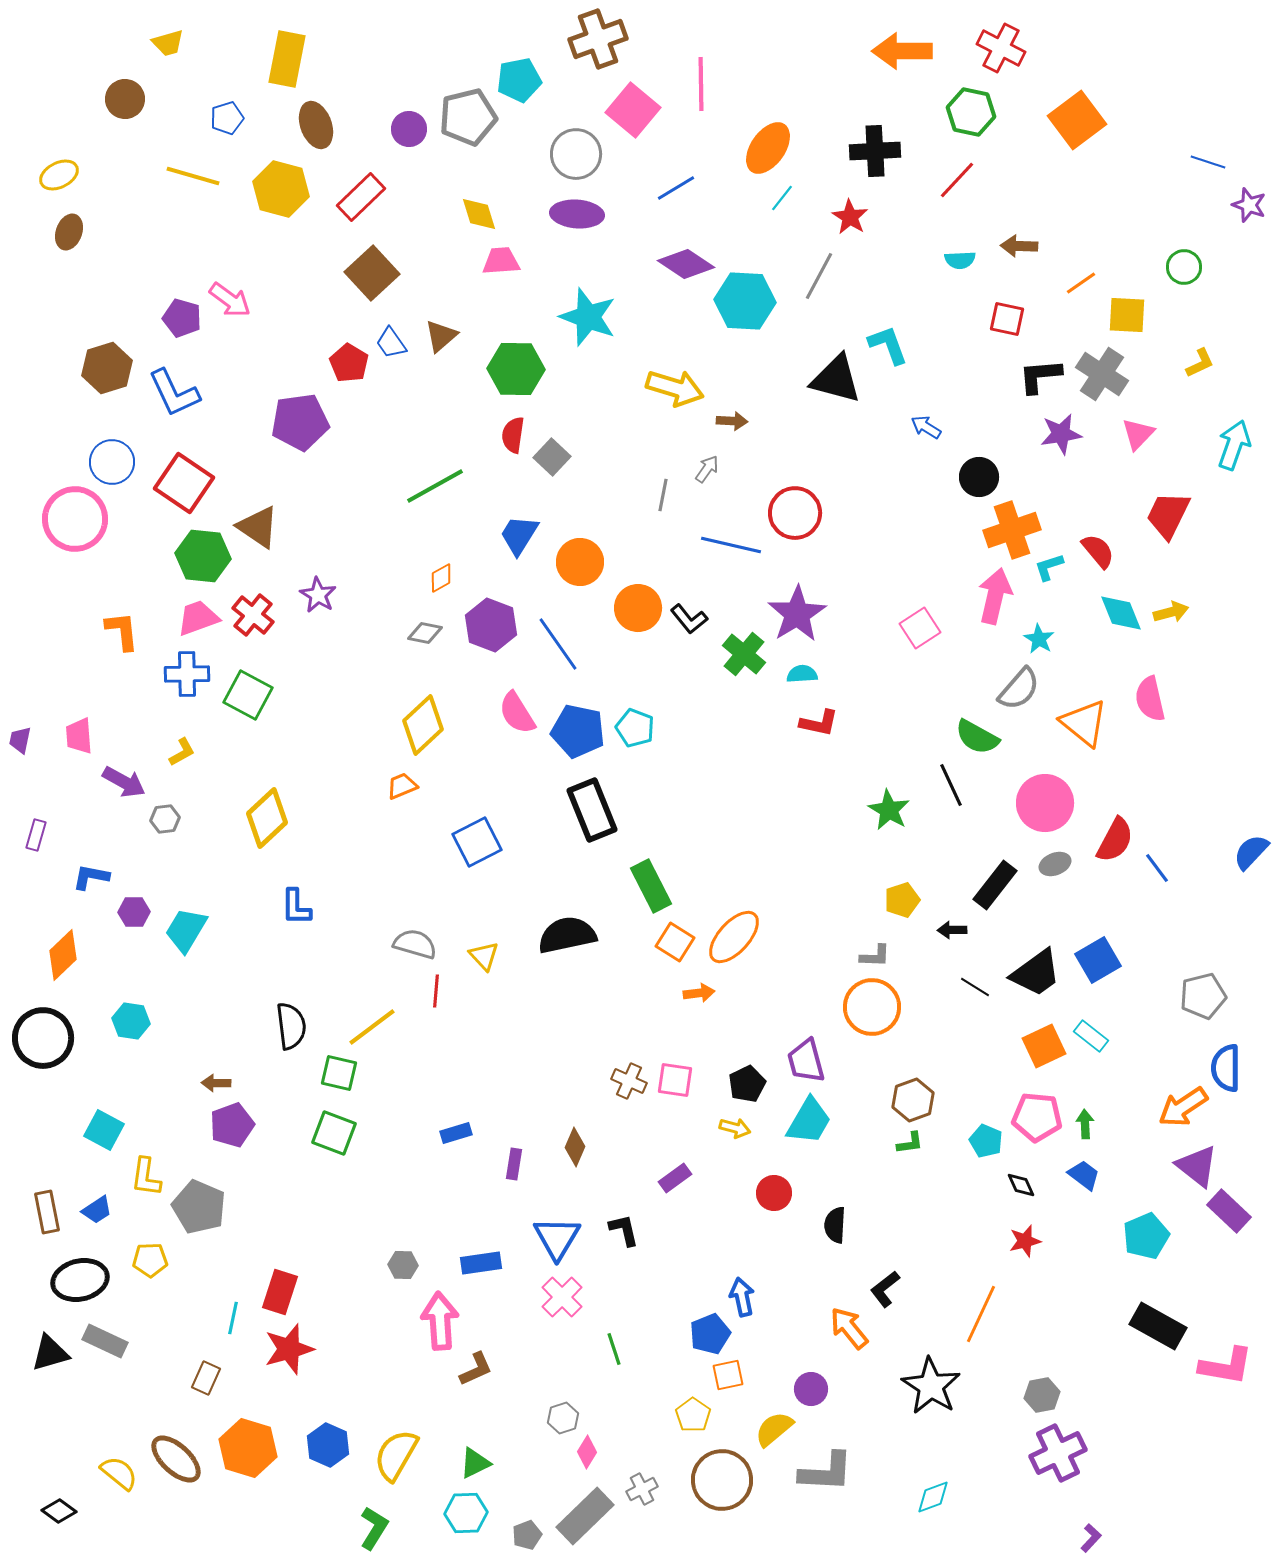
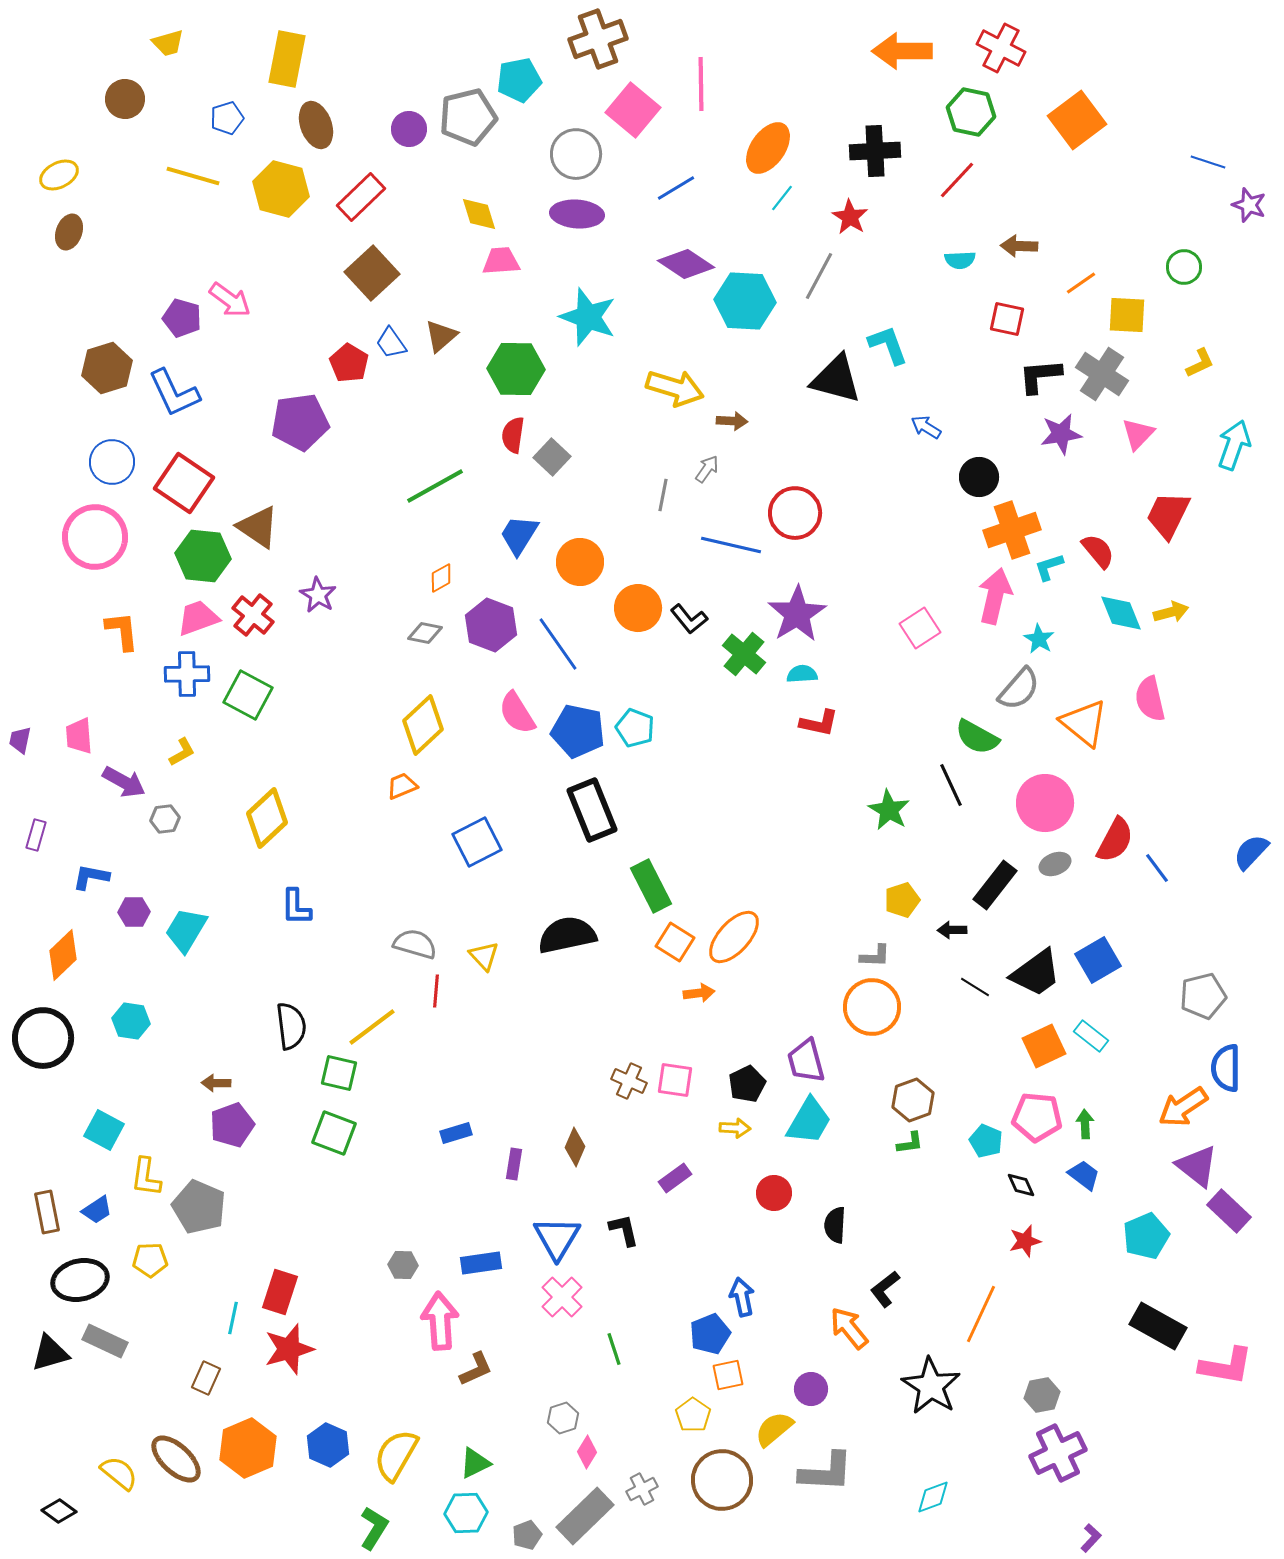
pink circle at (75, 519): moved 20 px right, 18 px down
yellow arrow at (735, 1128): rotated 12 degrees counterclockwise
orange hexagon at (248, 1448): rotated 20 degrees clockwise
